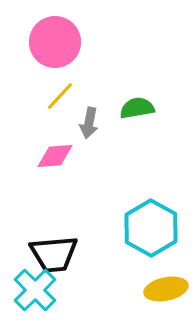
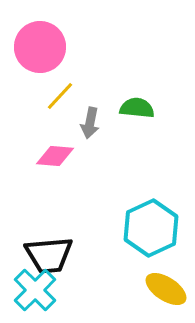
pink circle: moved 15 px left, 5 px down
green semicircle: rotated 16 degrees clockwise
gray arrow: moved 1 px right
pink diamond: rotated 9 degrees clockwise
cyan hexagon: rotated 6 degrees clockwise
black trapezoid: moved 5 px left, 1 px down
yellow ellipse: rotated 45 degrees clockwise
